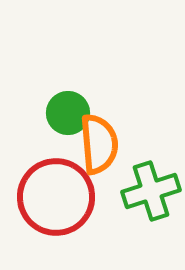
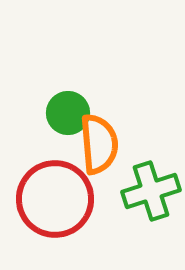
red circle: moved 1 px left, 2 px down
